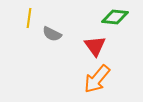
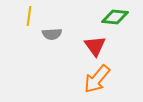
yellow line: moved 2 px up
gray semicircle: rotated 30 degrees counterclockwise
